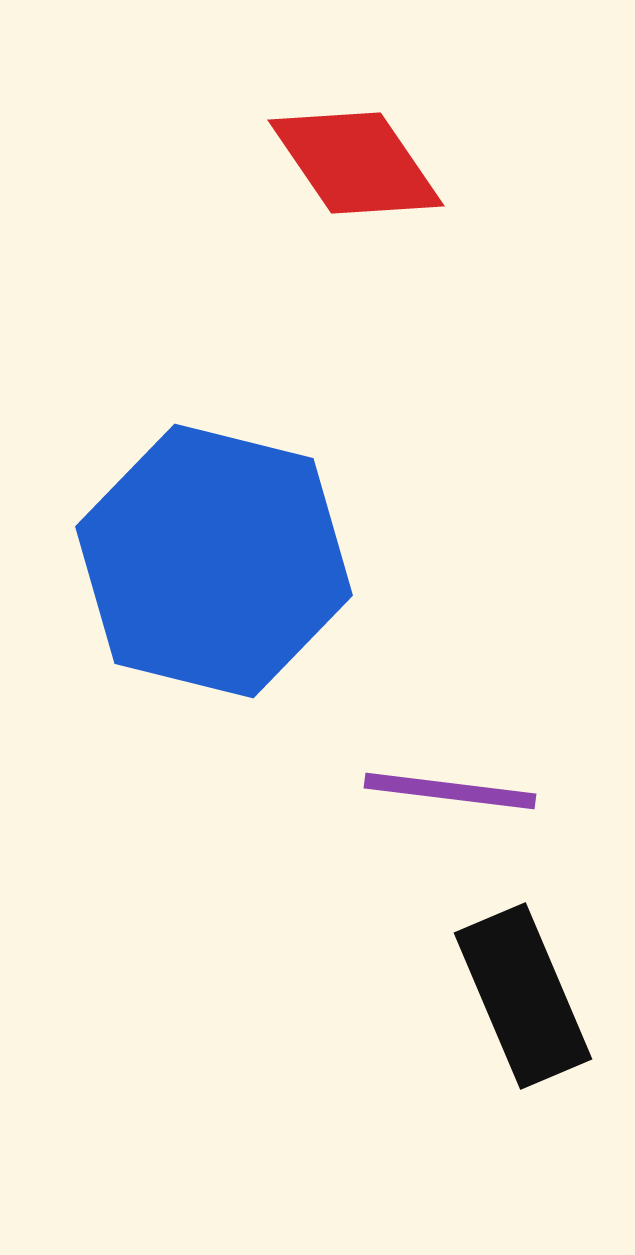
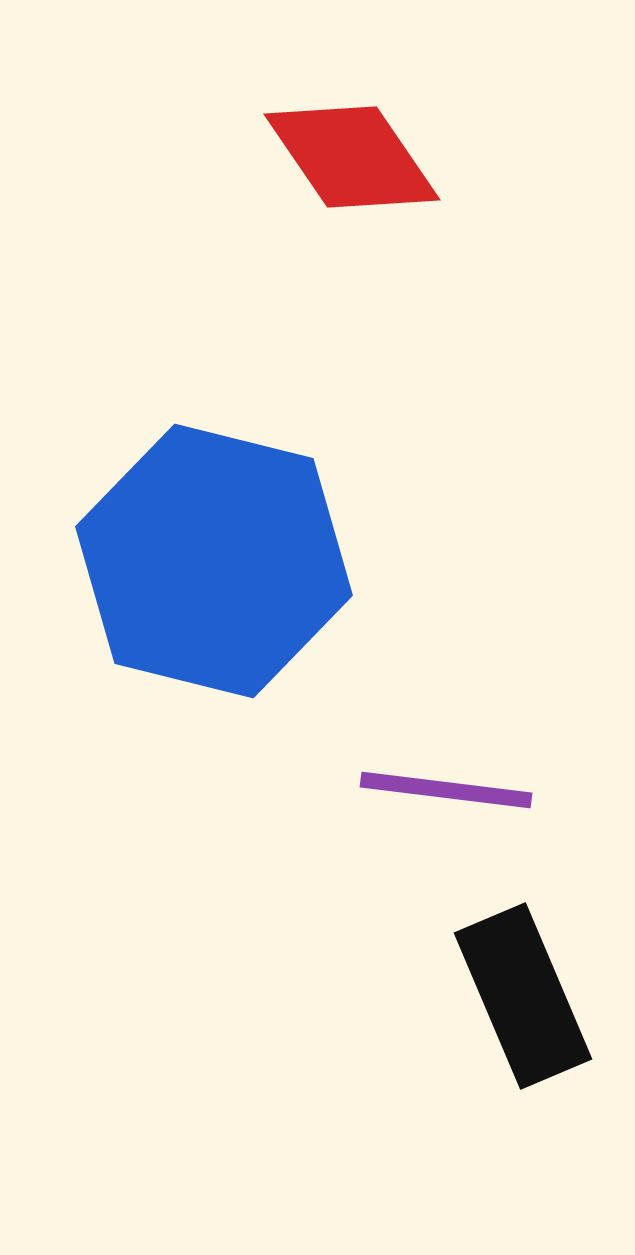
red diamond: moved 4 px left, 6 px up
purple line: moved 4 px left, 1 px up
